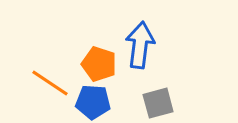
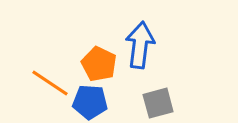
orange pentagon: rotated 8 degrees clockwise
blue pentagon: moved 3 px left
